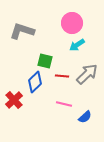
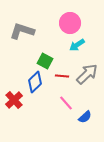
pink circle: moved 2 px left
green square: rotated 14 degrees clockwise
pink line: moved 2 px right, 1 px up; rotated 35 degrees clockwise
